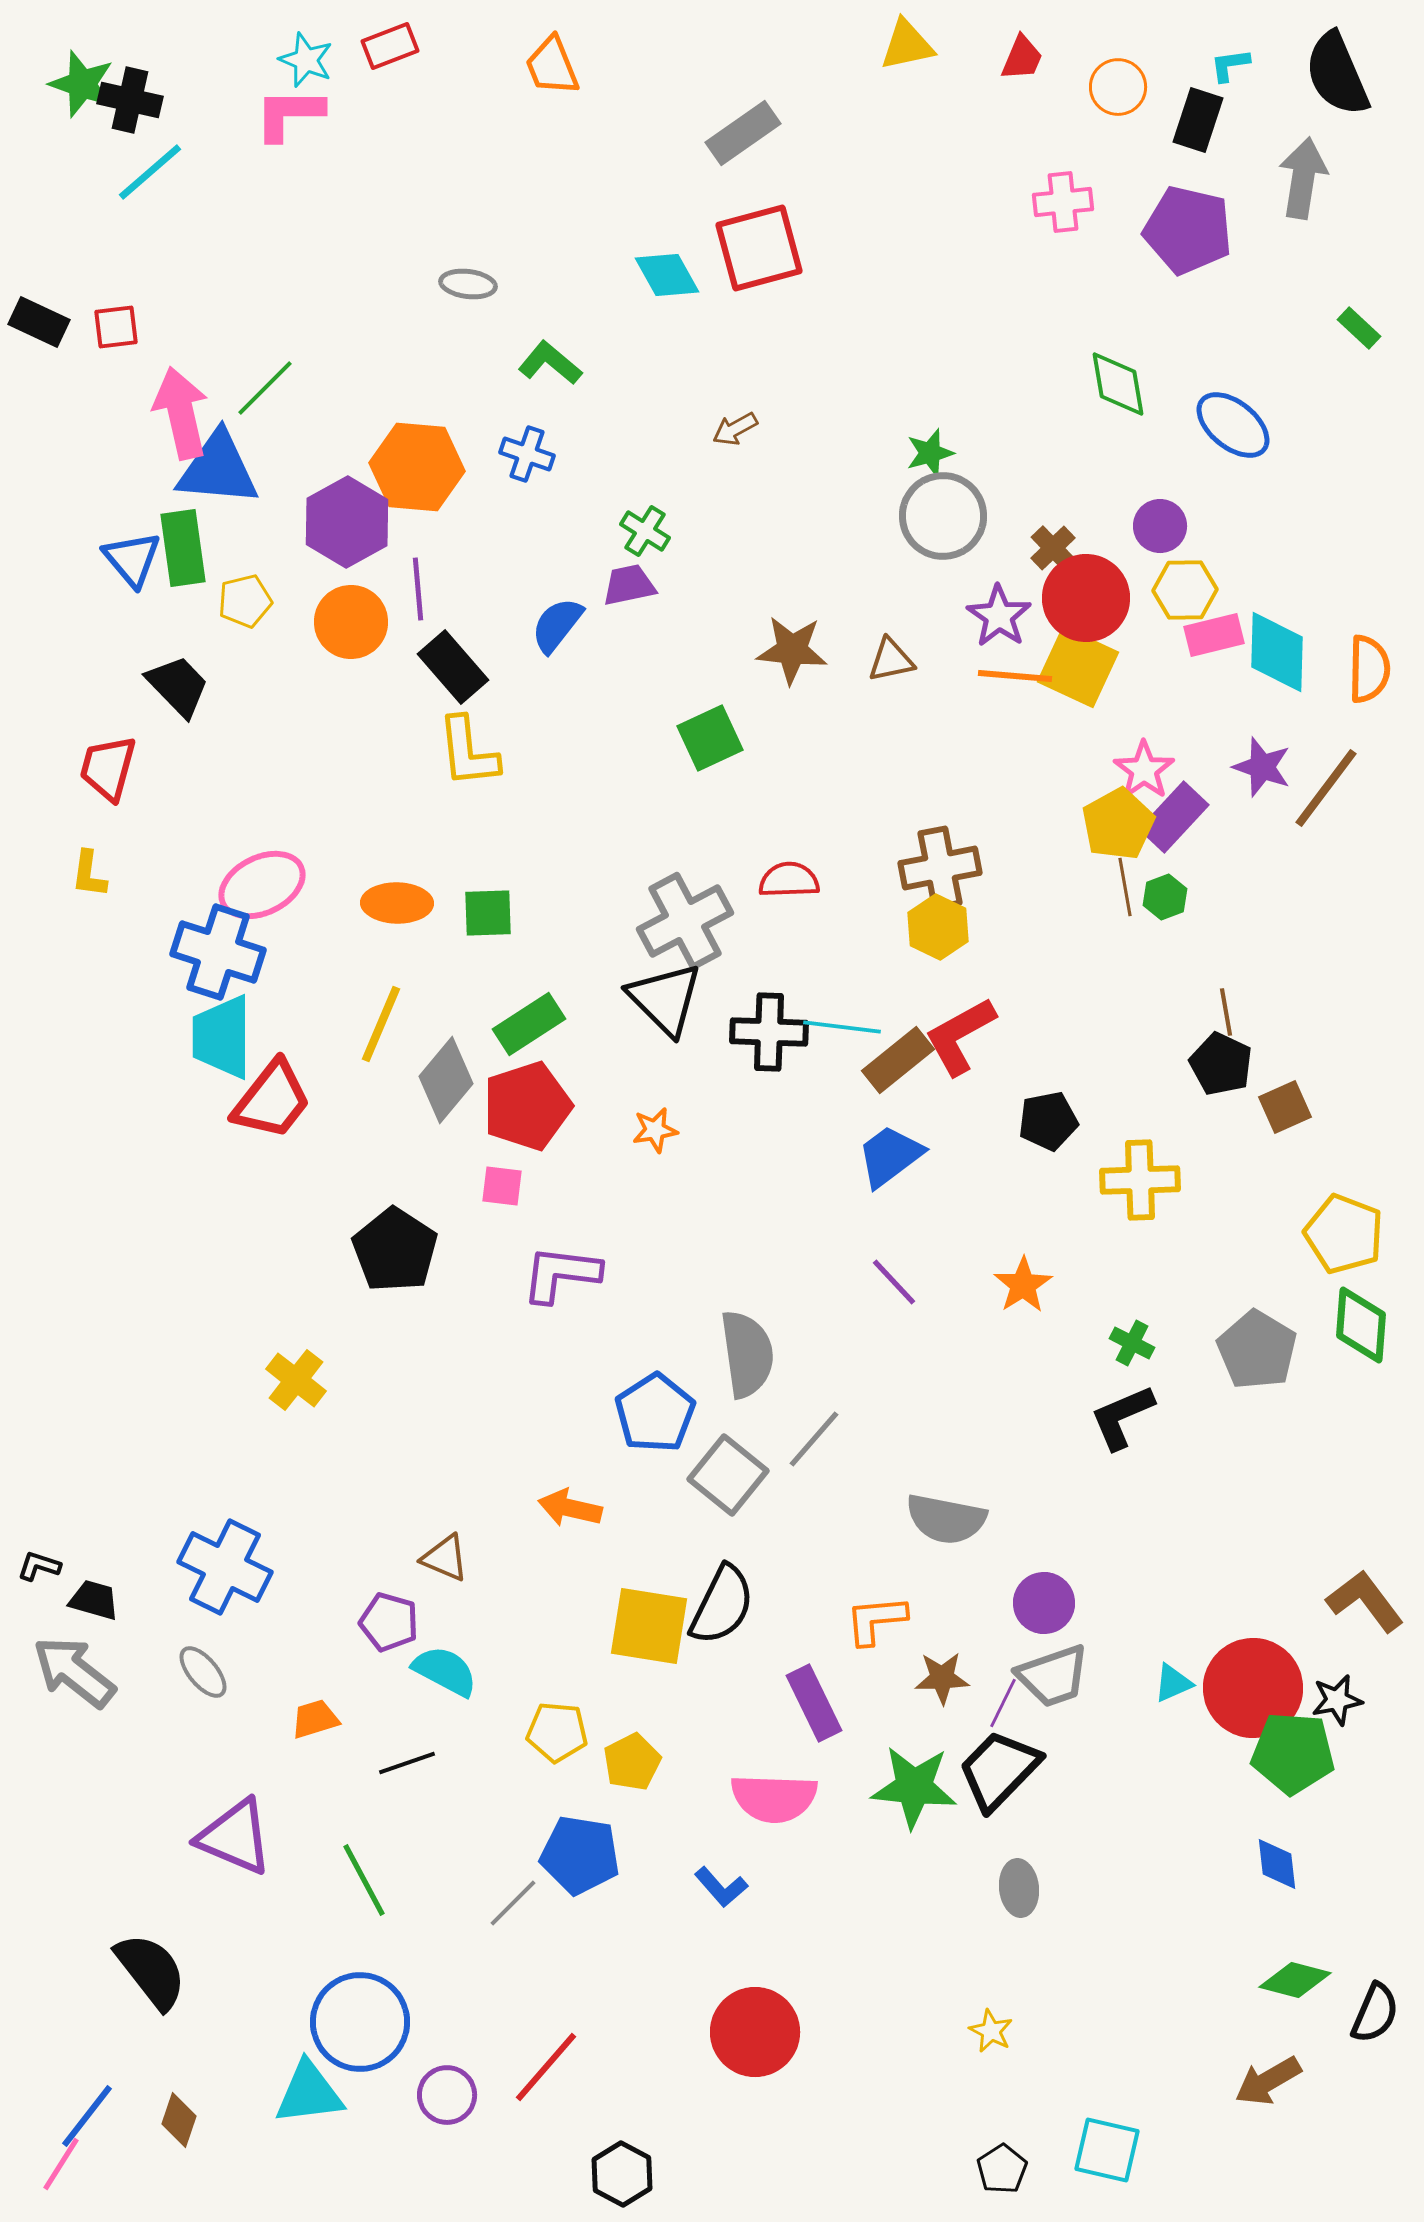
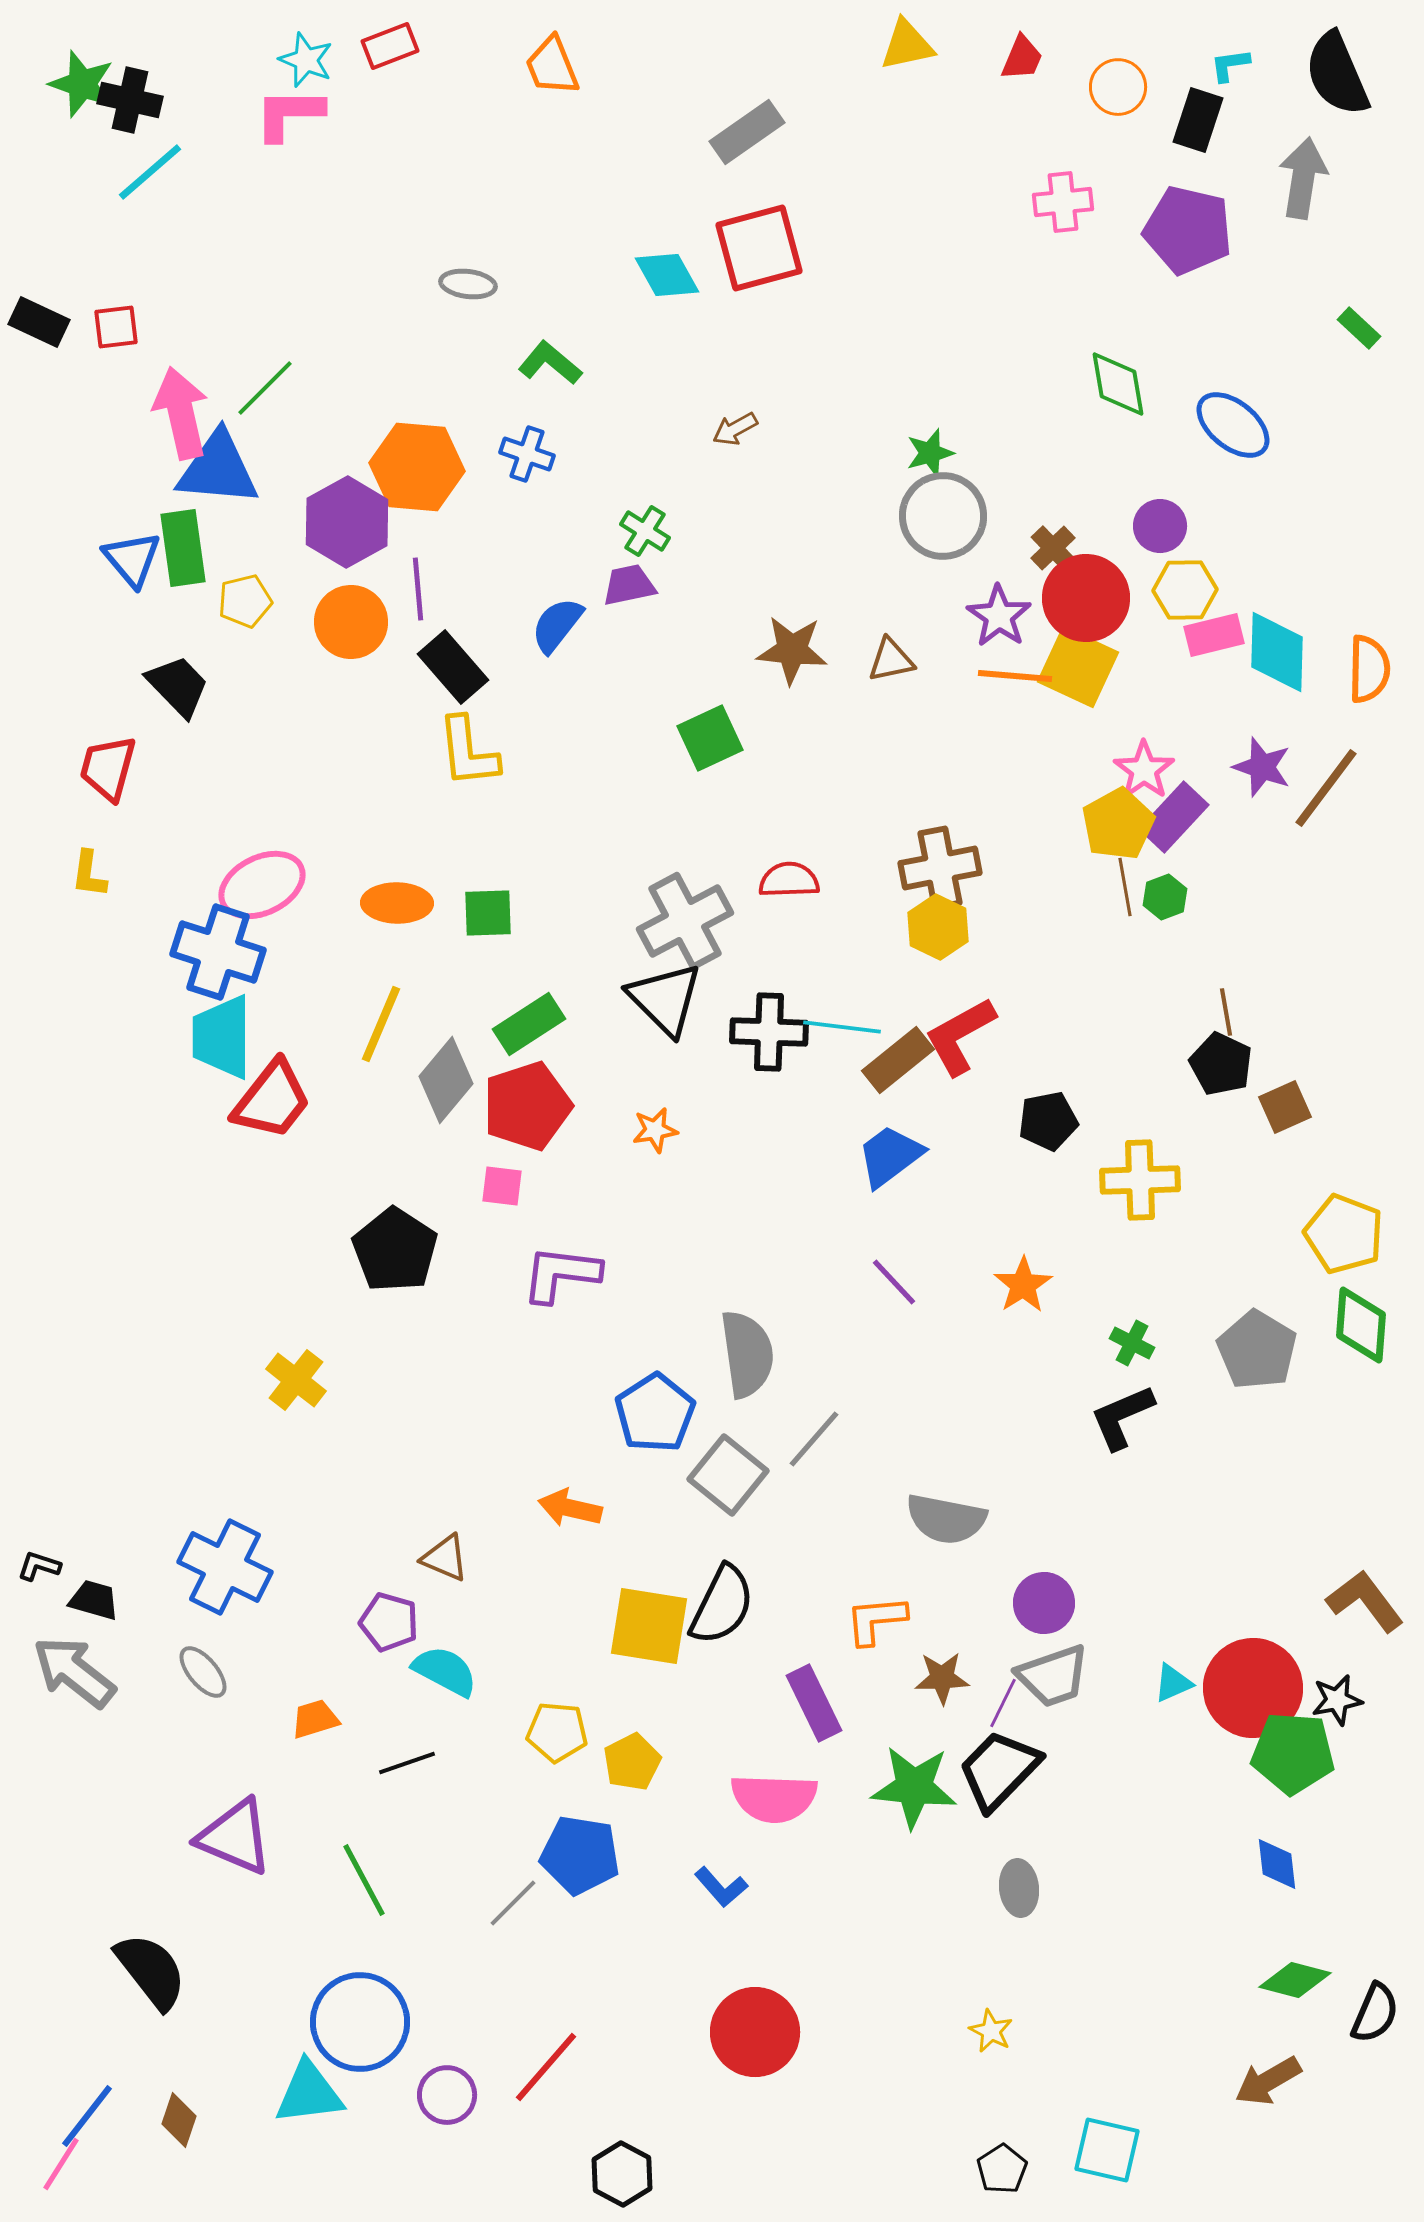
gray rectangle at (743, 133): moved 4 px right, 1 px up
